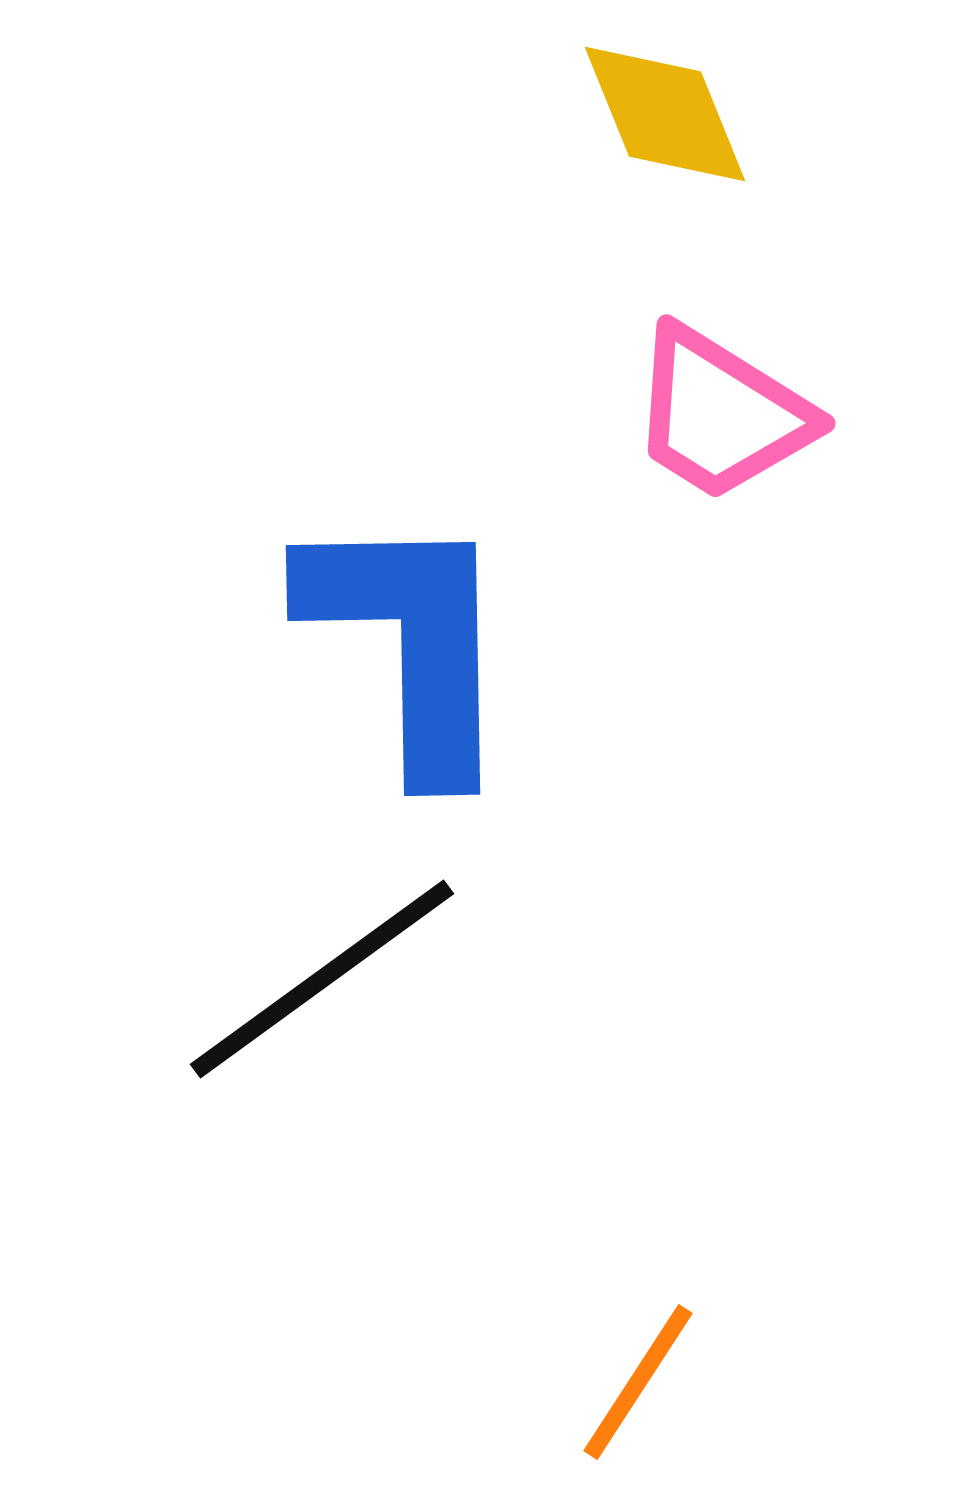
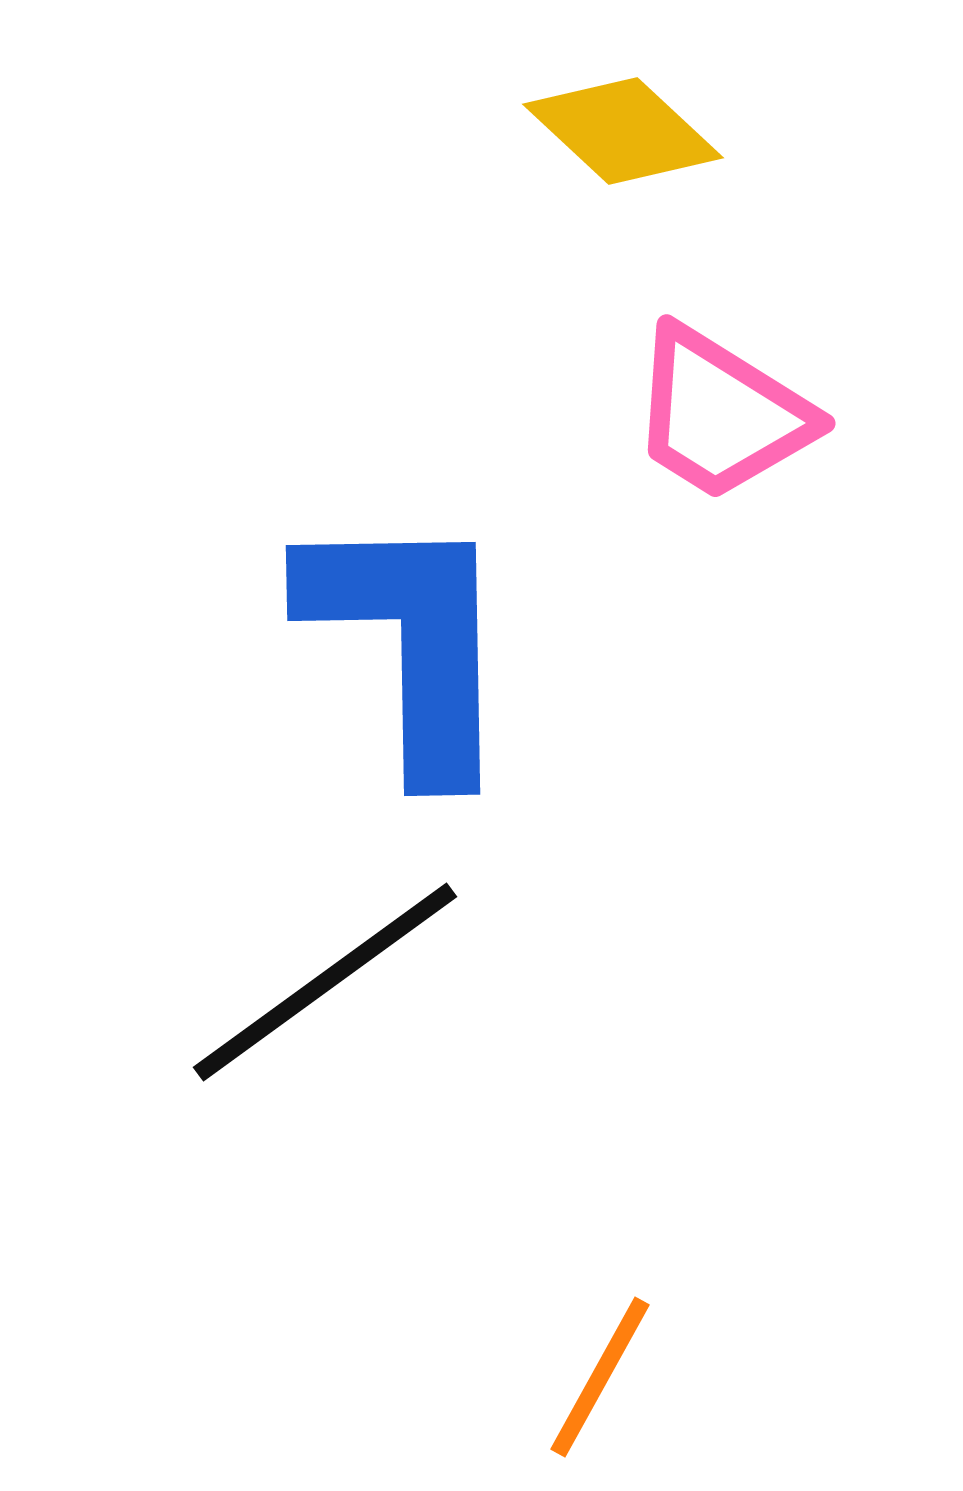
yellow diamond: moved 42 px left, 17 px down; rotated 25 degrees counterclockwise
black line: moved 3 px right, 3 px down
orange line: moved 38 px left, 5 px up; rotated 4 degrees counterclockwise
